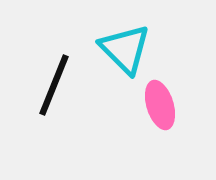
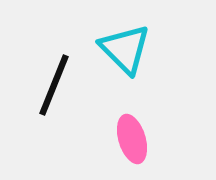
pink ellipse: moved 28 px left, 34 px down
